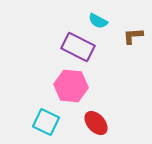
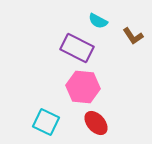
brown L-shape: rotated 120 degrees counterclockwise
purple rectangle: moved 1 px left, 1 px down
pink hexagon: moved 12 px right, 1 px down
